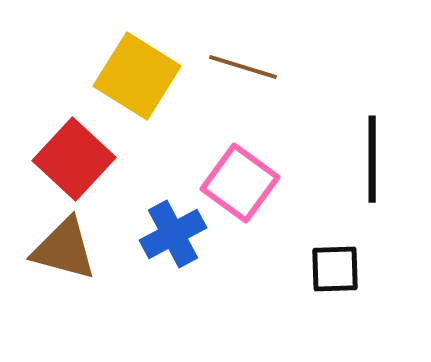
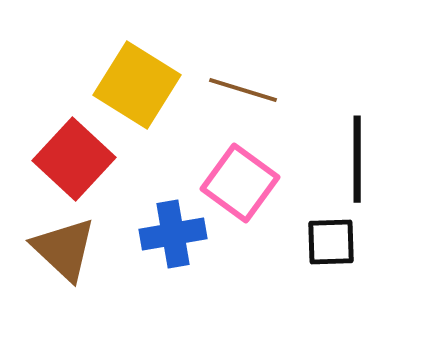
brown line: moved 23 px down
yellow square: moved 9 px down
black line: moved 15 px left
blue cross: rotated 18 degrees clockwise
brown triangle: rotated 28 degrees clockwise
black square: moved 4 px left, 27 px up
